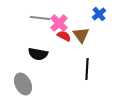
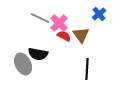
gray line: rotated 18 degrees clockwise
gray ellipse: moved 20 px up
